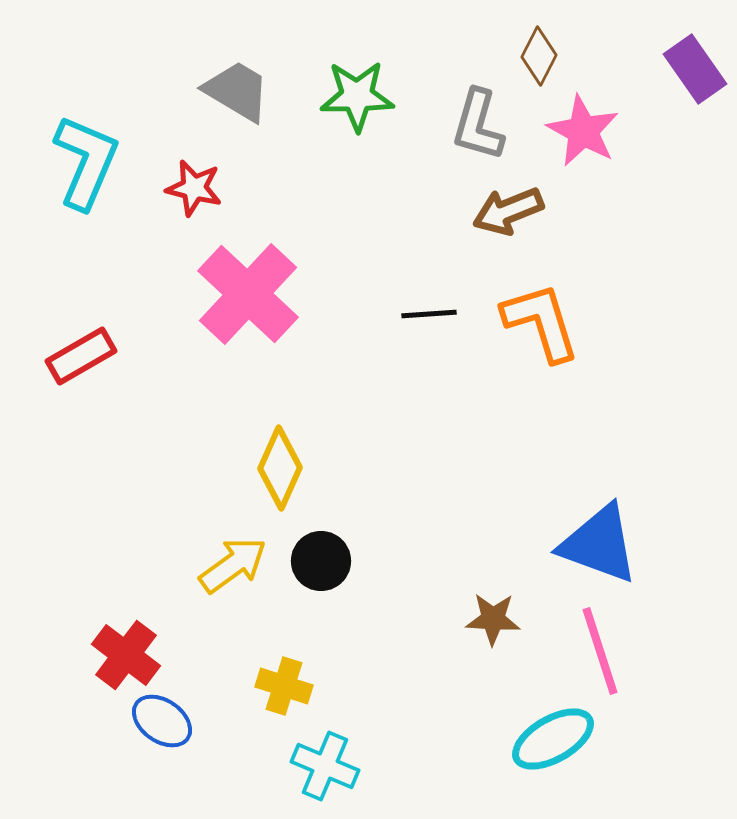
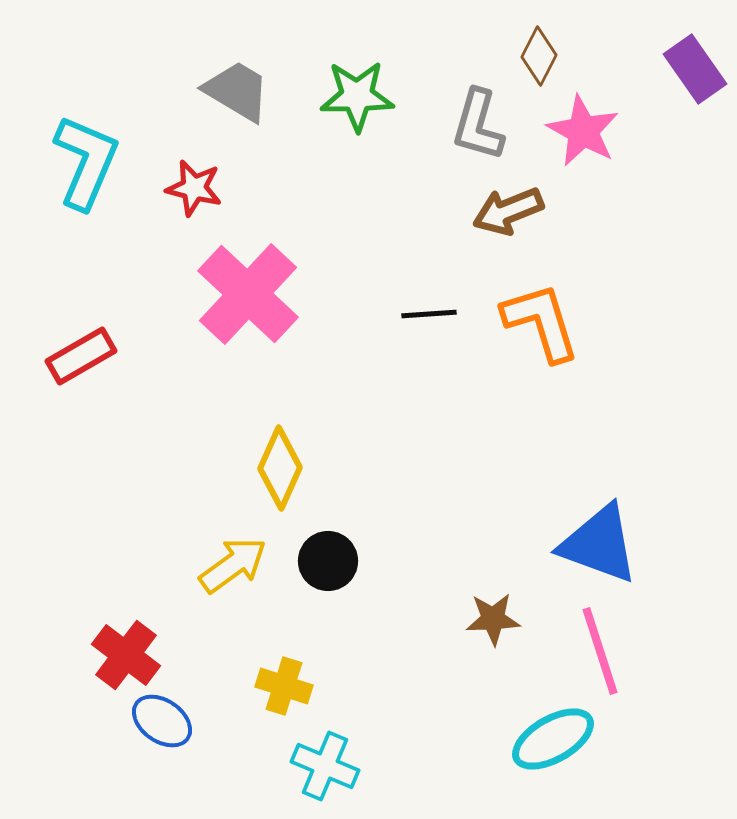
black circle: moved 7 px right
brown star: rotated 6 degrees counterclockwise
